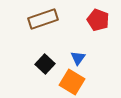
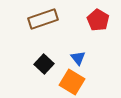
red pentagon: rotated 10 degrees clockwise
blue triangle: rotated 14 degrees counterclockwise
black square: moved 1 px left
